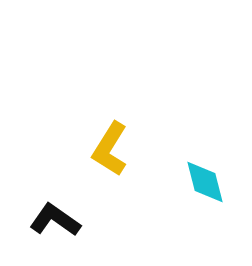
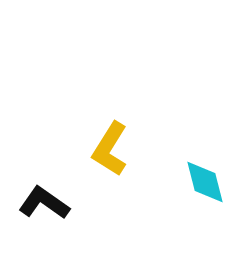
black L-shape: moved 11 px left, 17 px up
